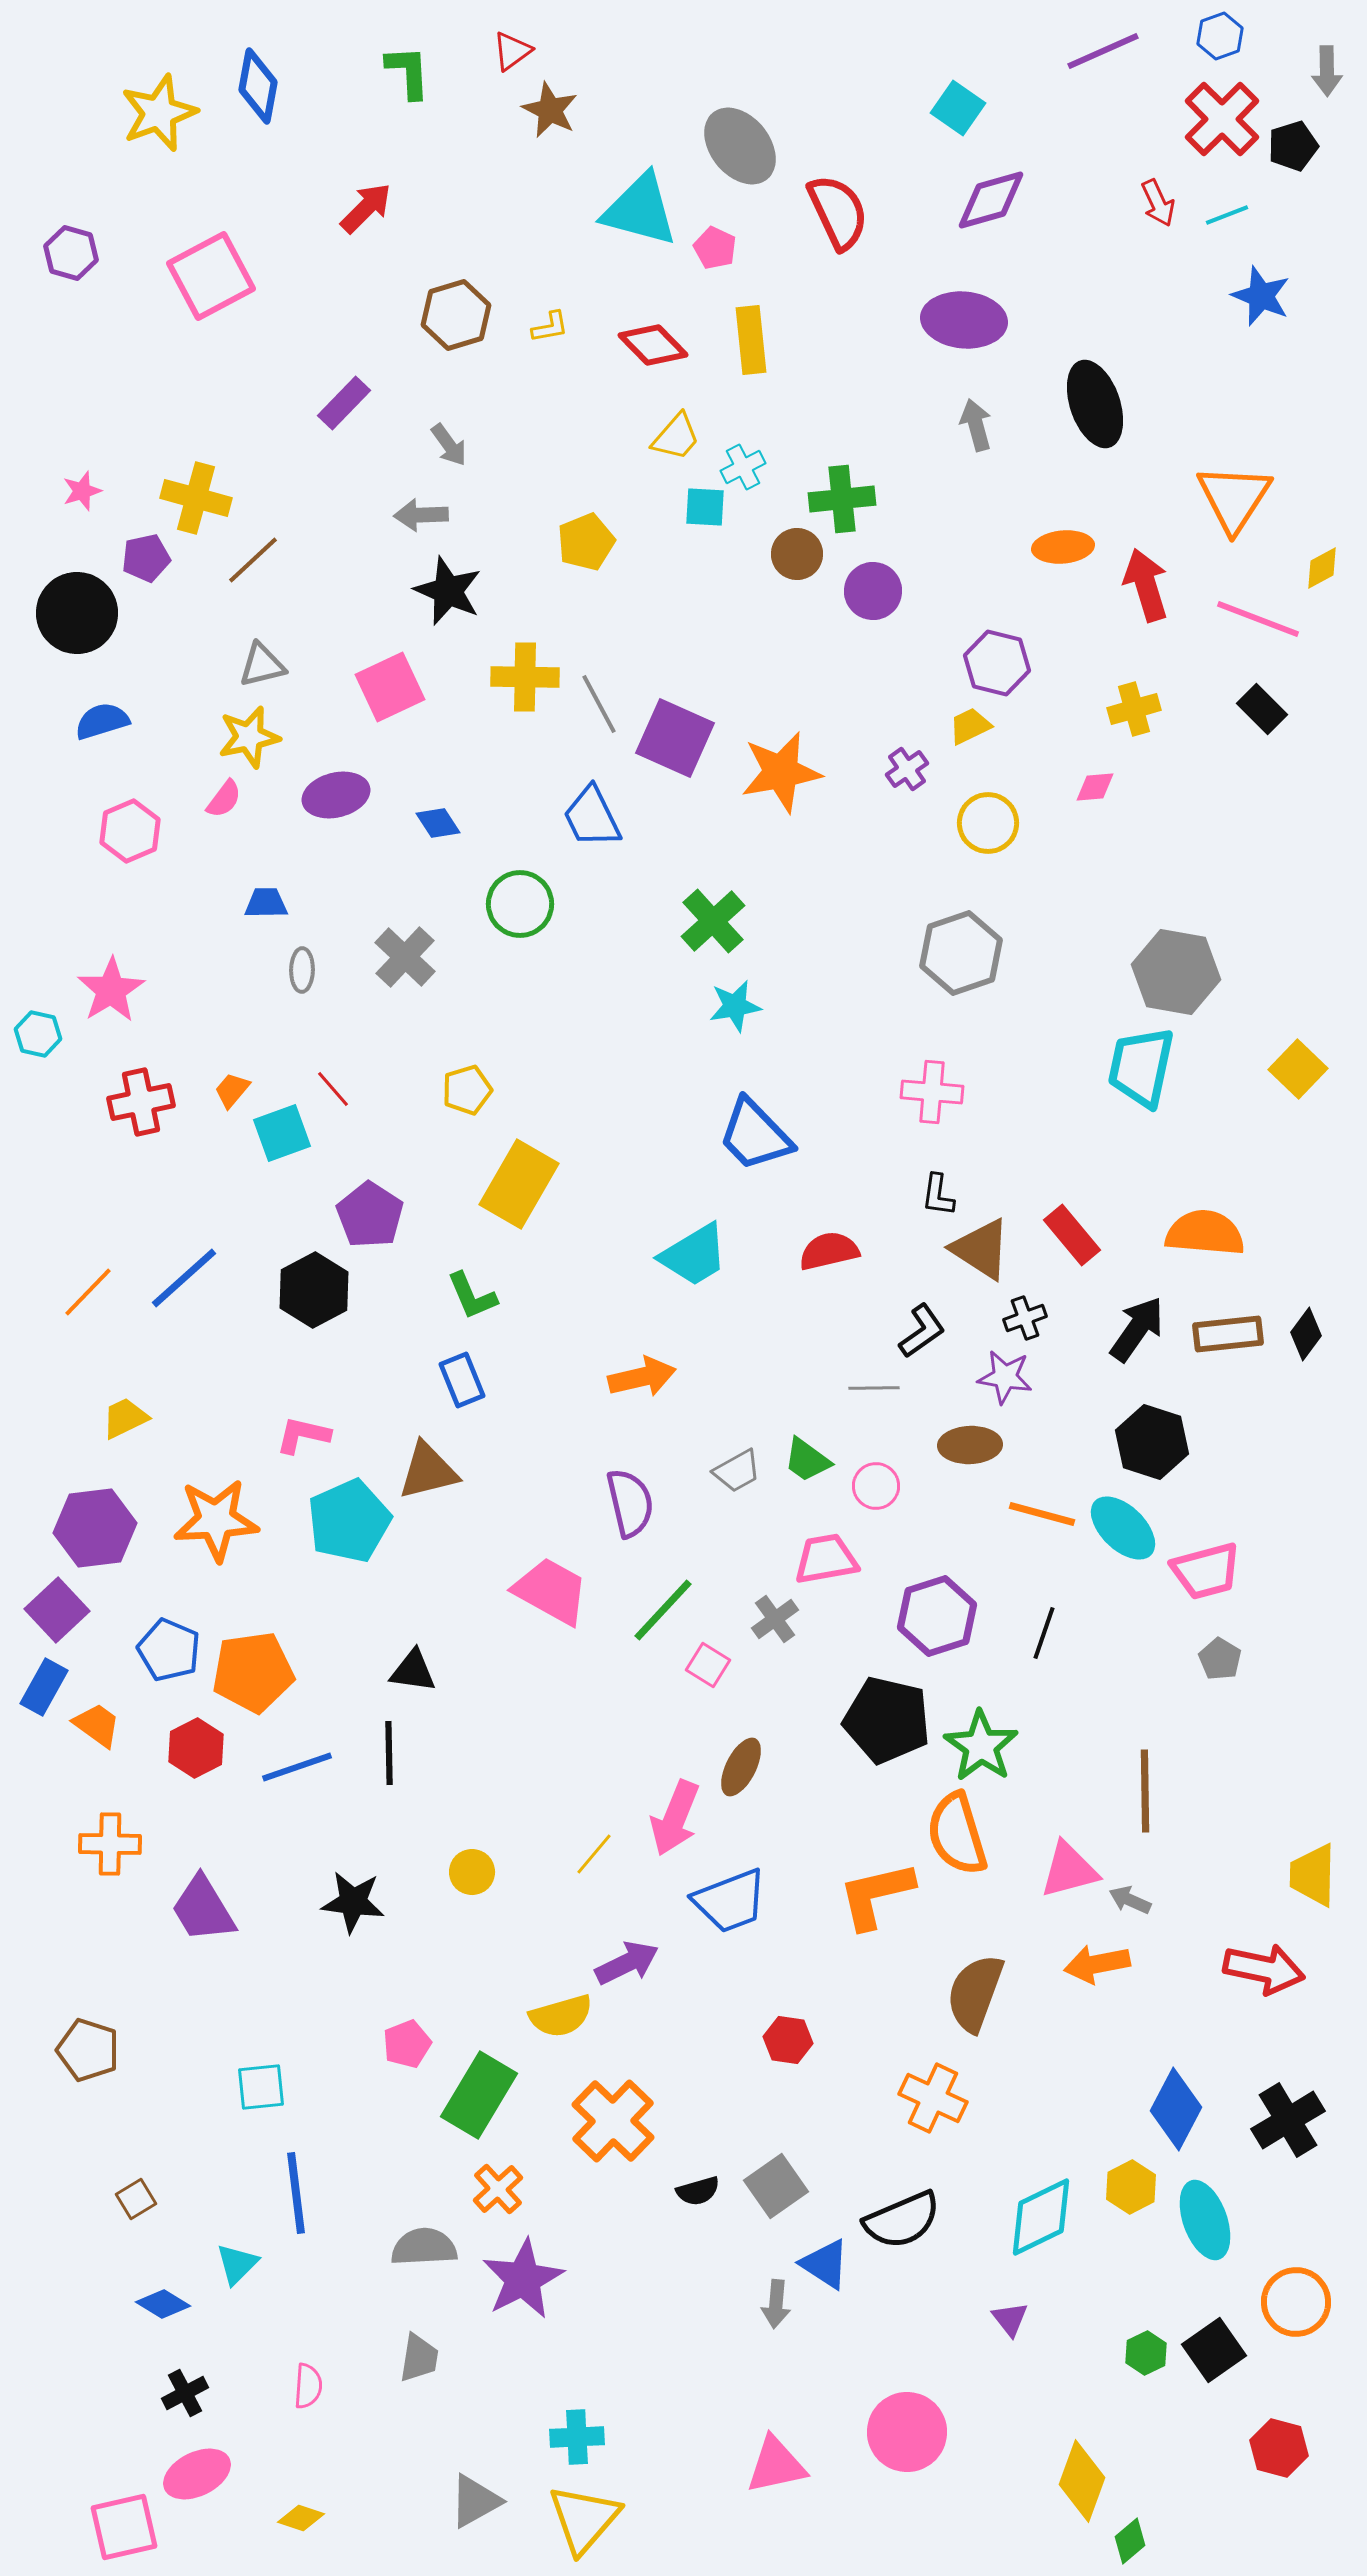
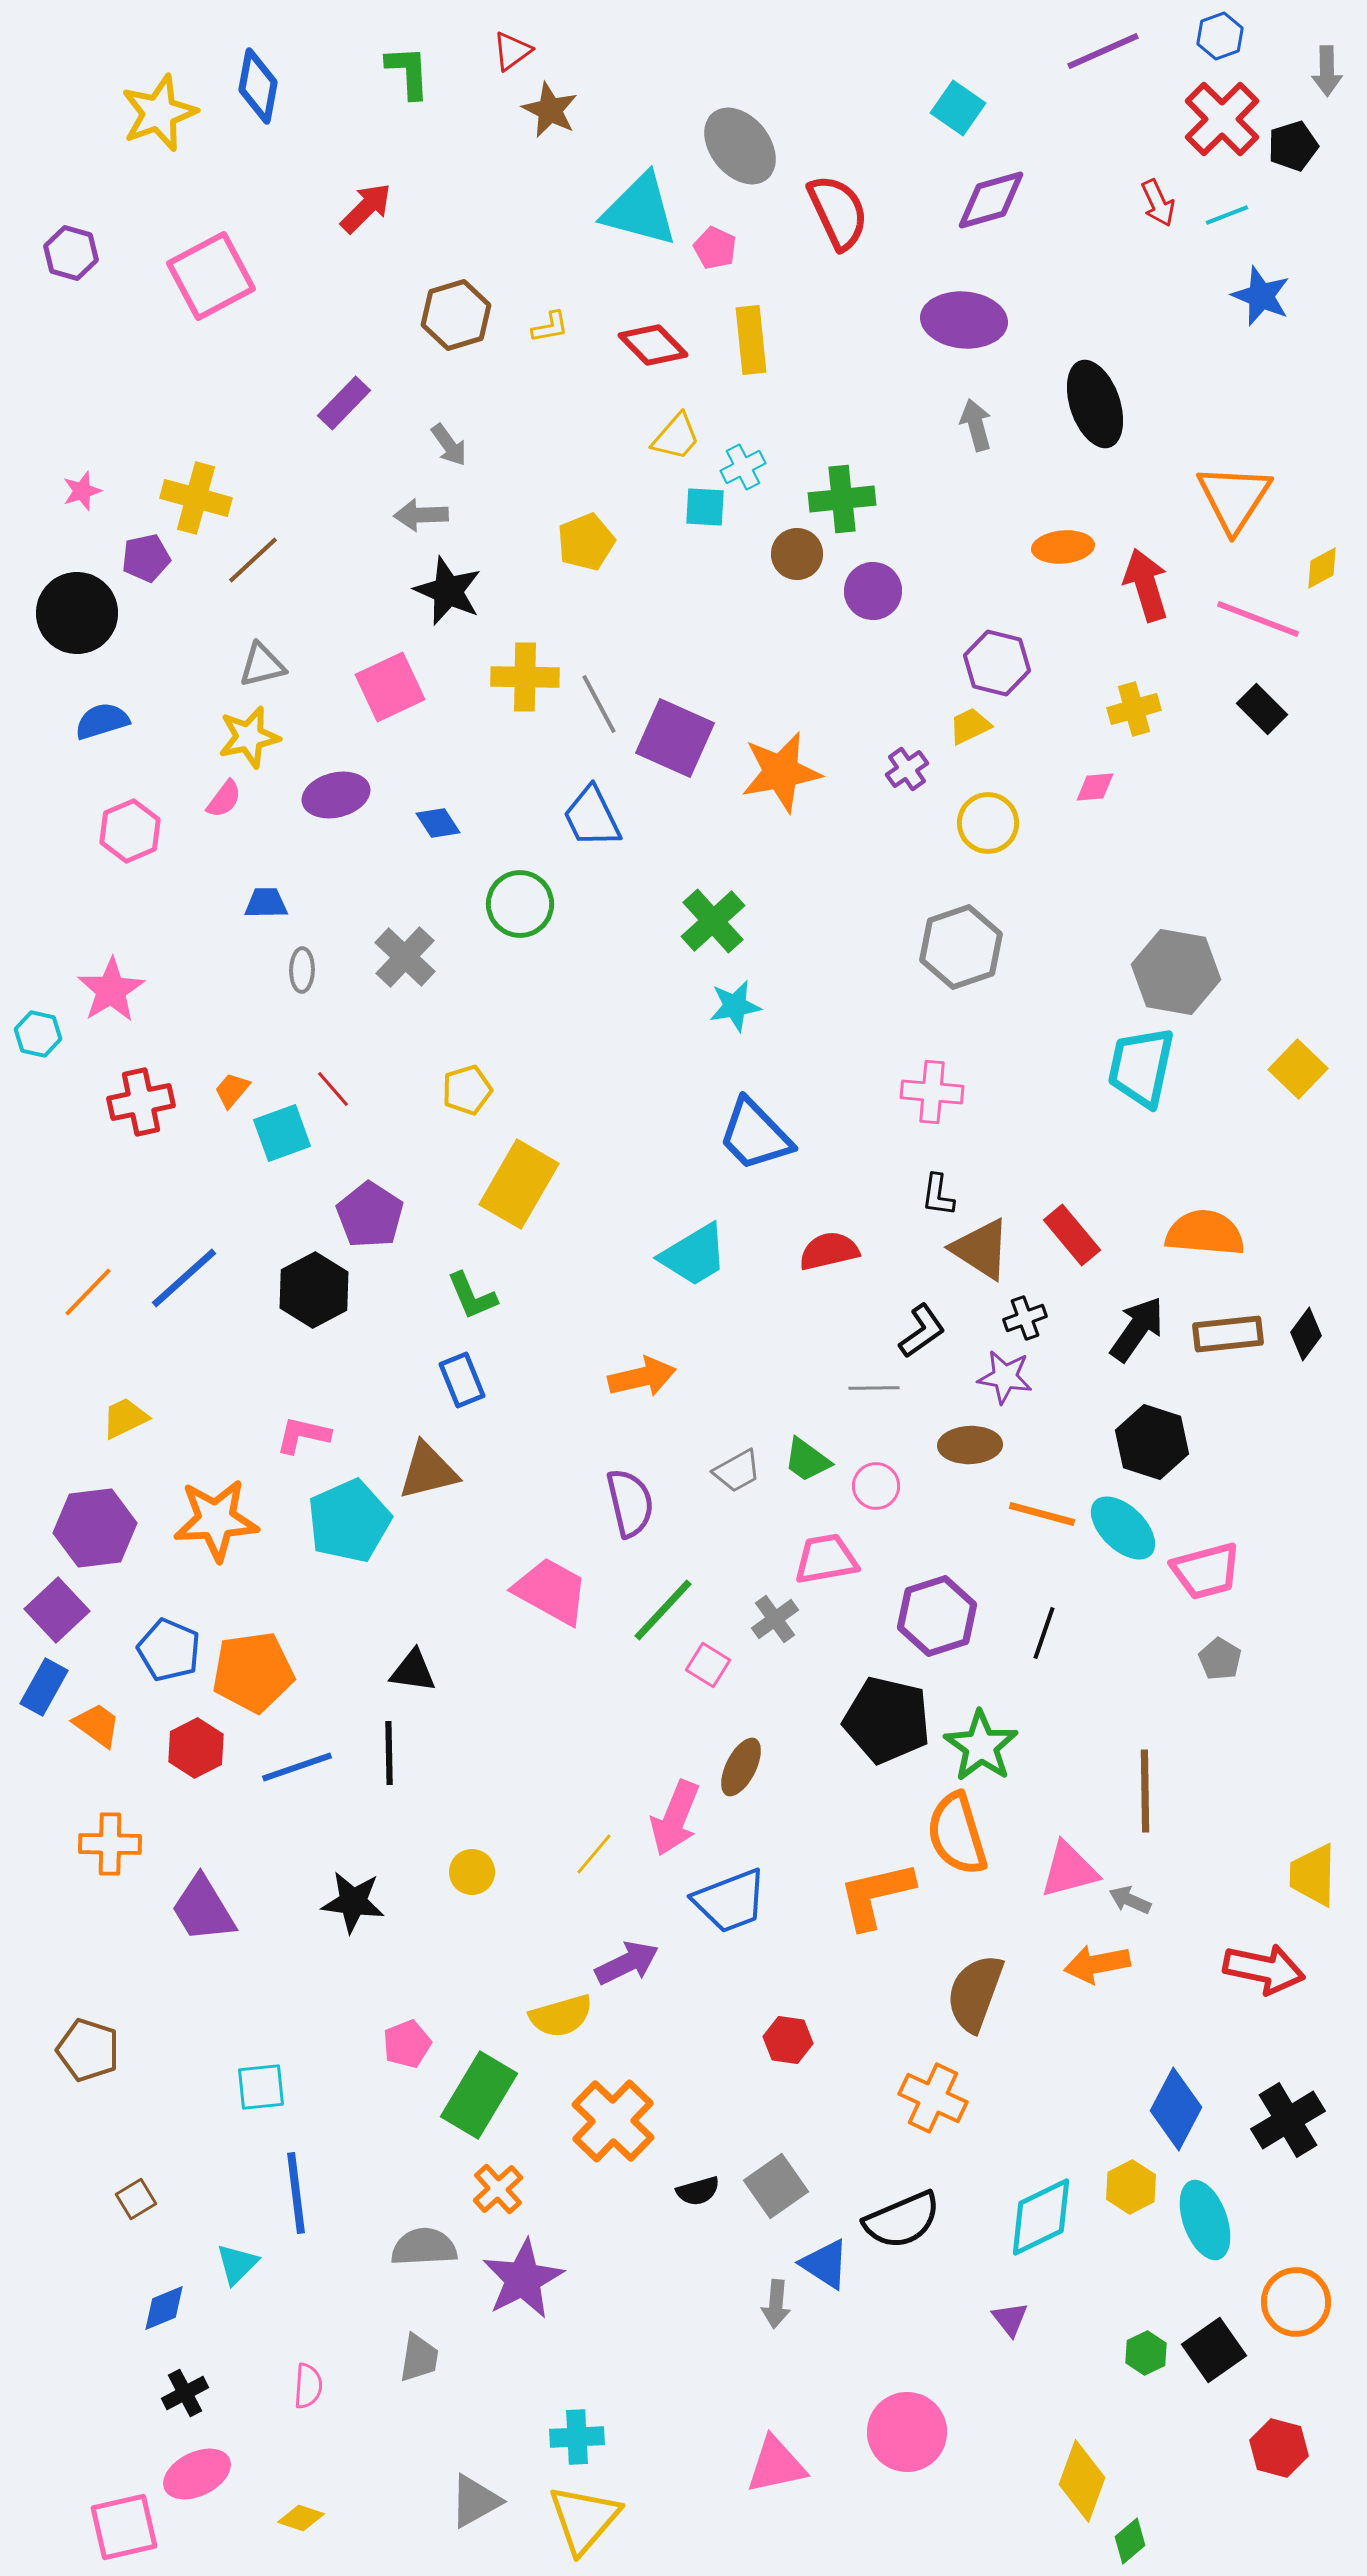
gray hexagon at (961, 953): moved 6 px up
blue diamond at (163, 2304): moved 1 px right, 4 px down; rotated 54 degrees counterclockwise
